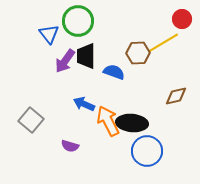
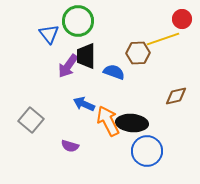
yellow line: moved 4 px up; rotated 12 degrees clockwise
purple arrow: moved 3 px right, 5 px down
